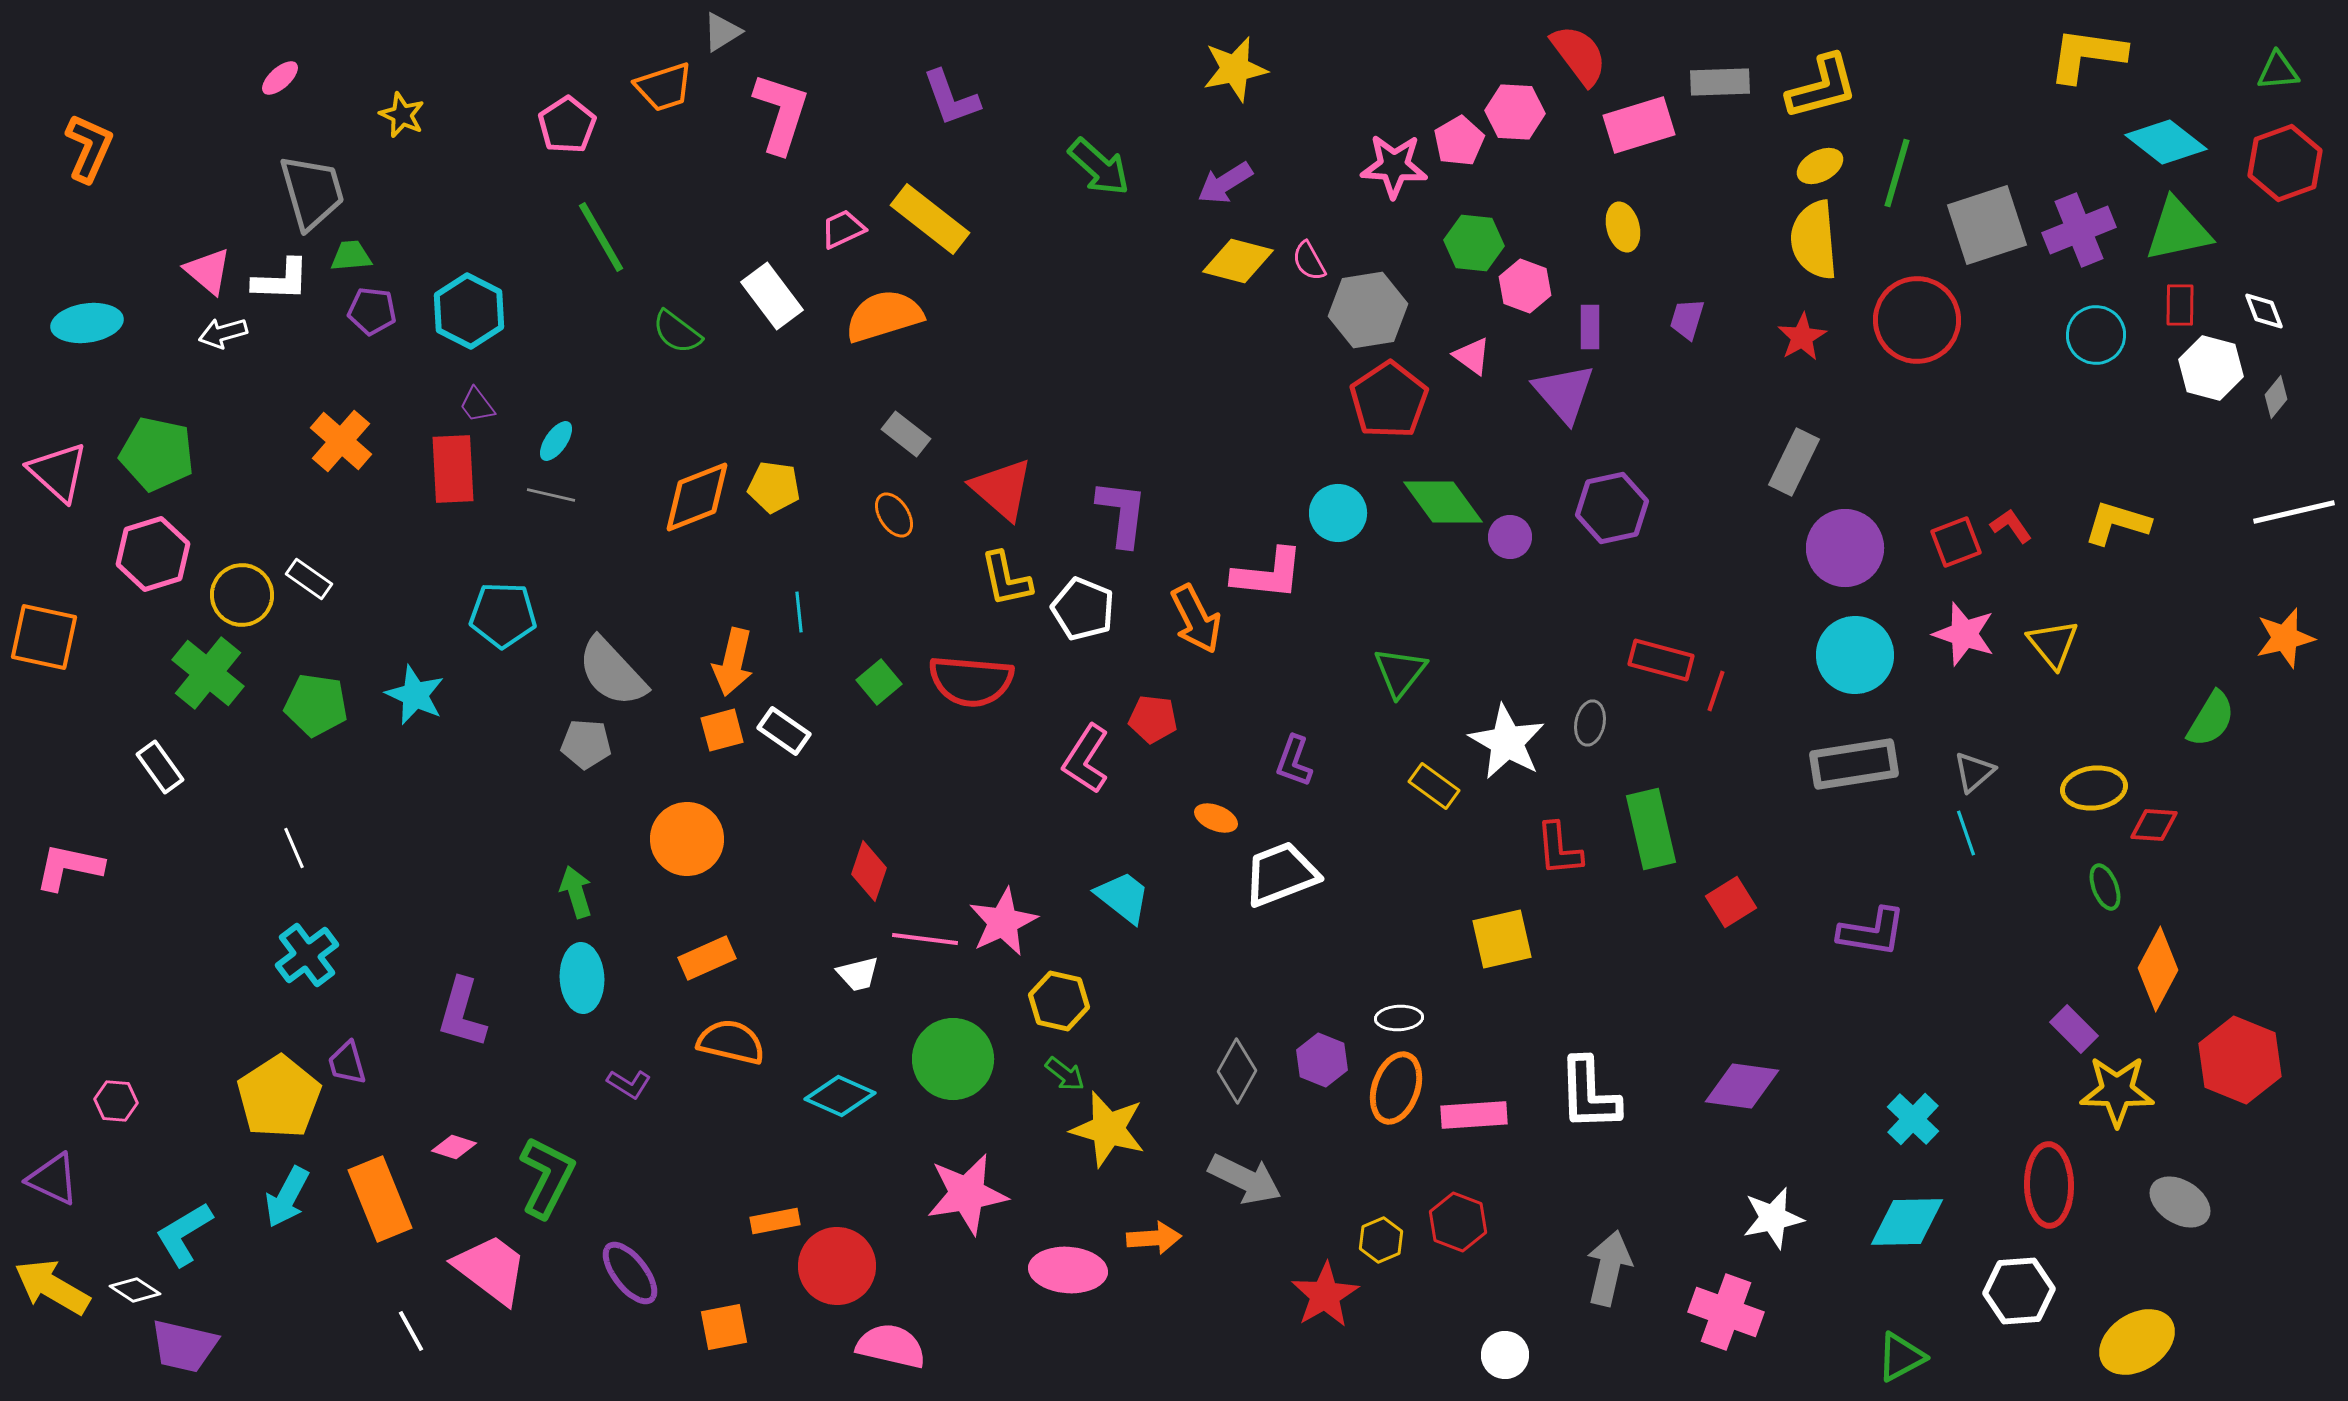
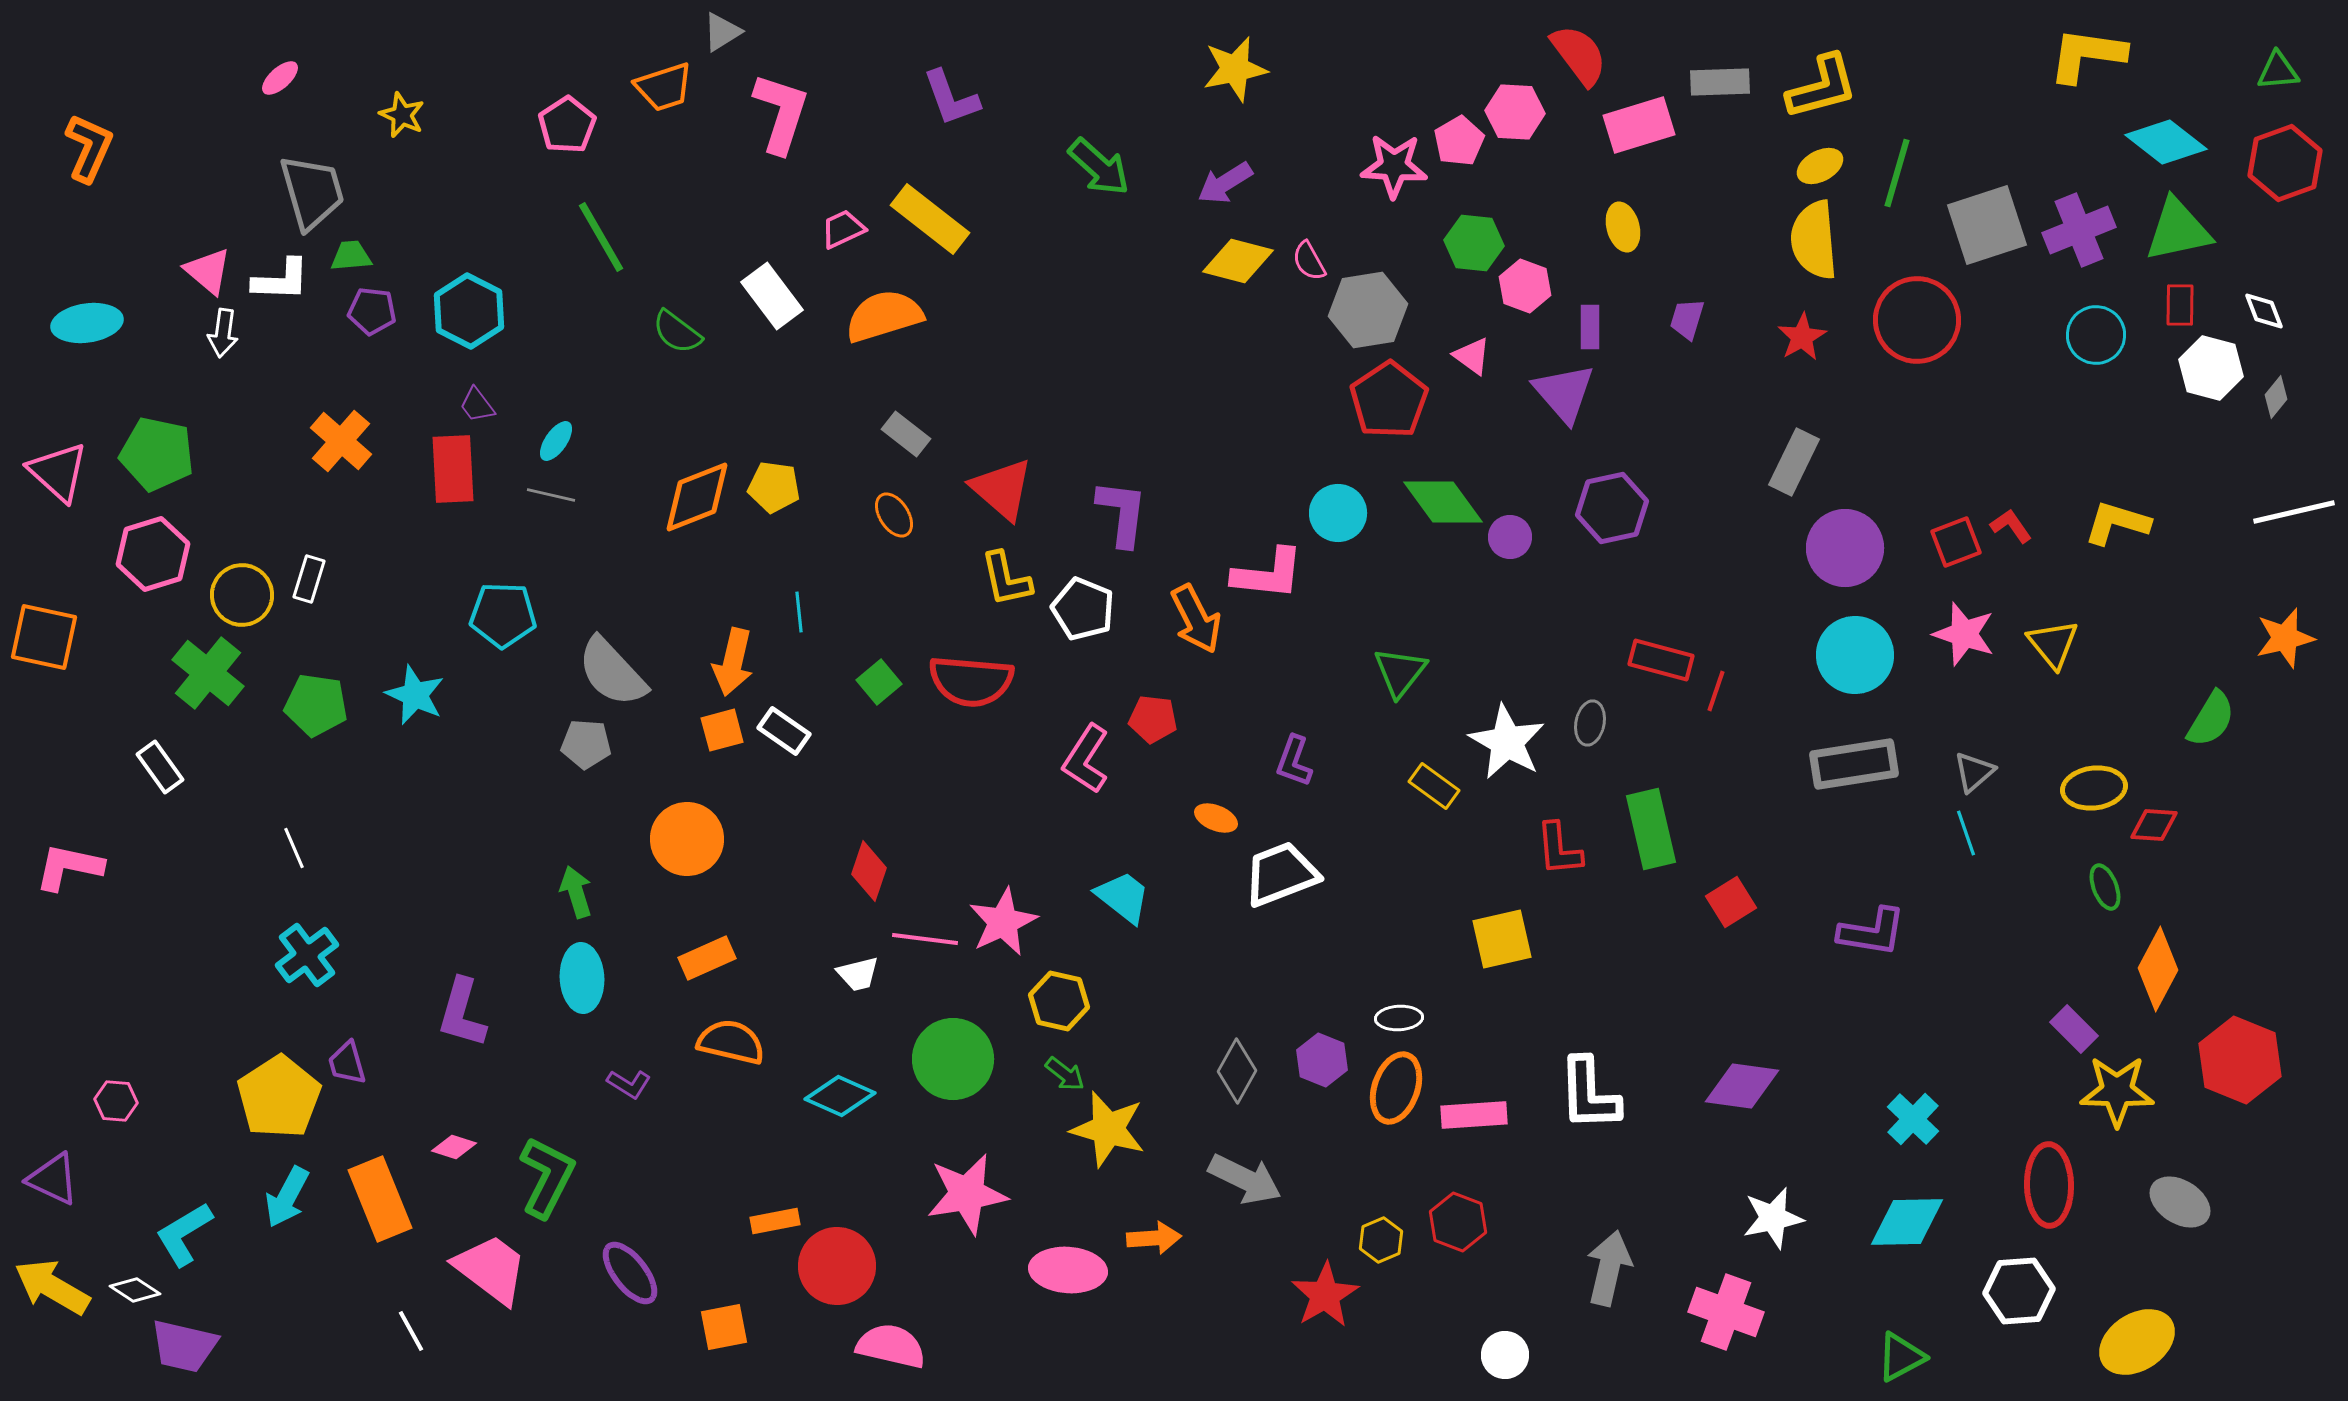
white arrow at (223, 333): rotated 66 degrees counterclockwise
white rectangle at (309, 579): rotated 72 degrees clockwise
